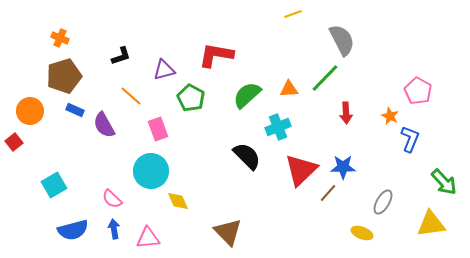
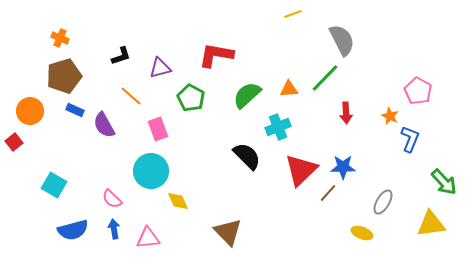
purple triangle: moved 4 px left, 2 px up
cyan square: rotated 30 degrees counterclockwise
